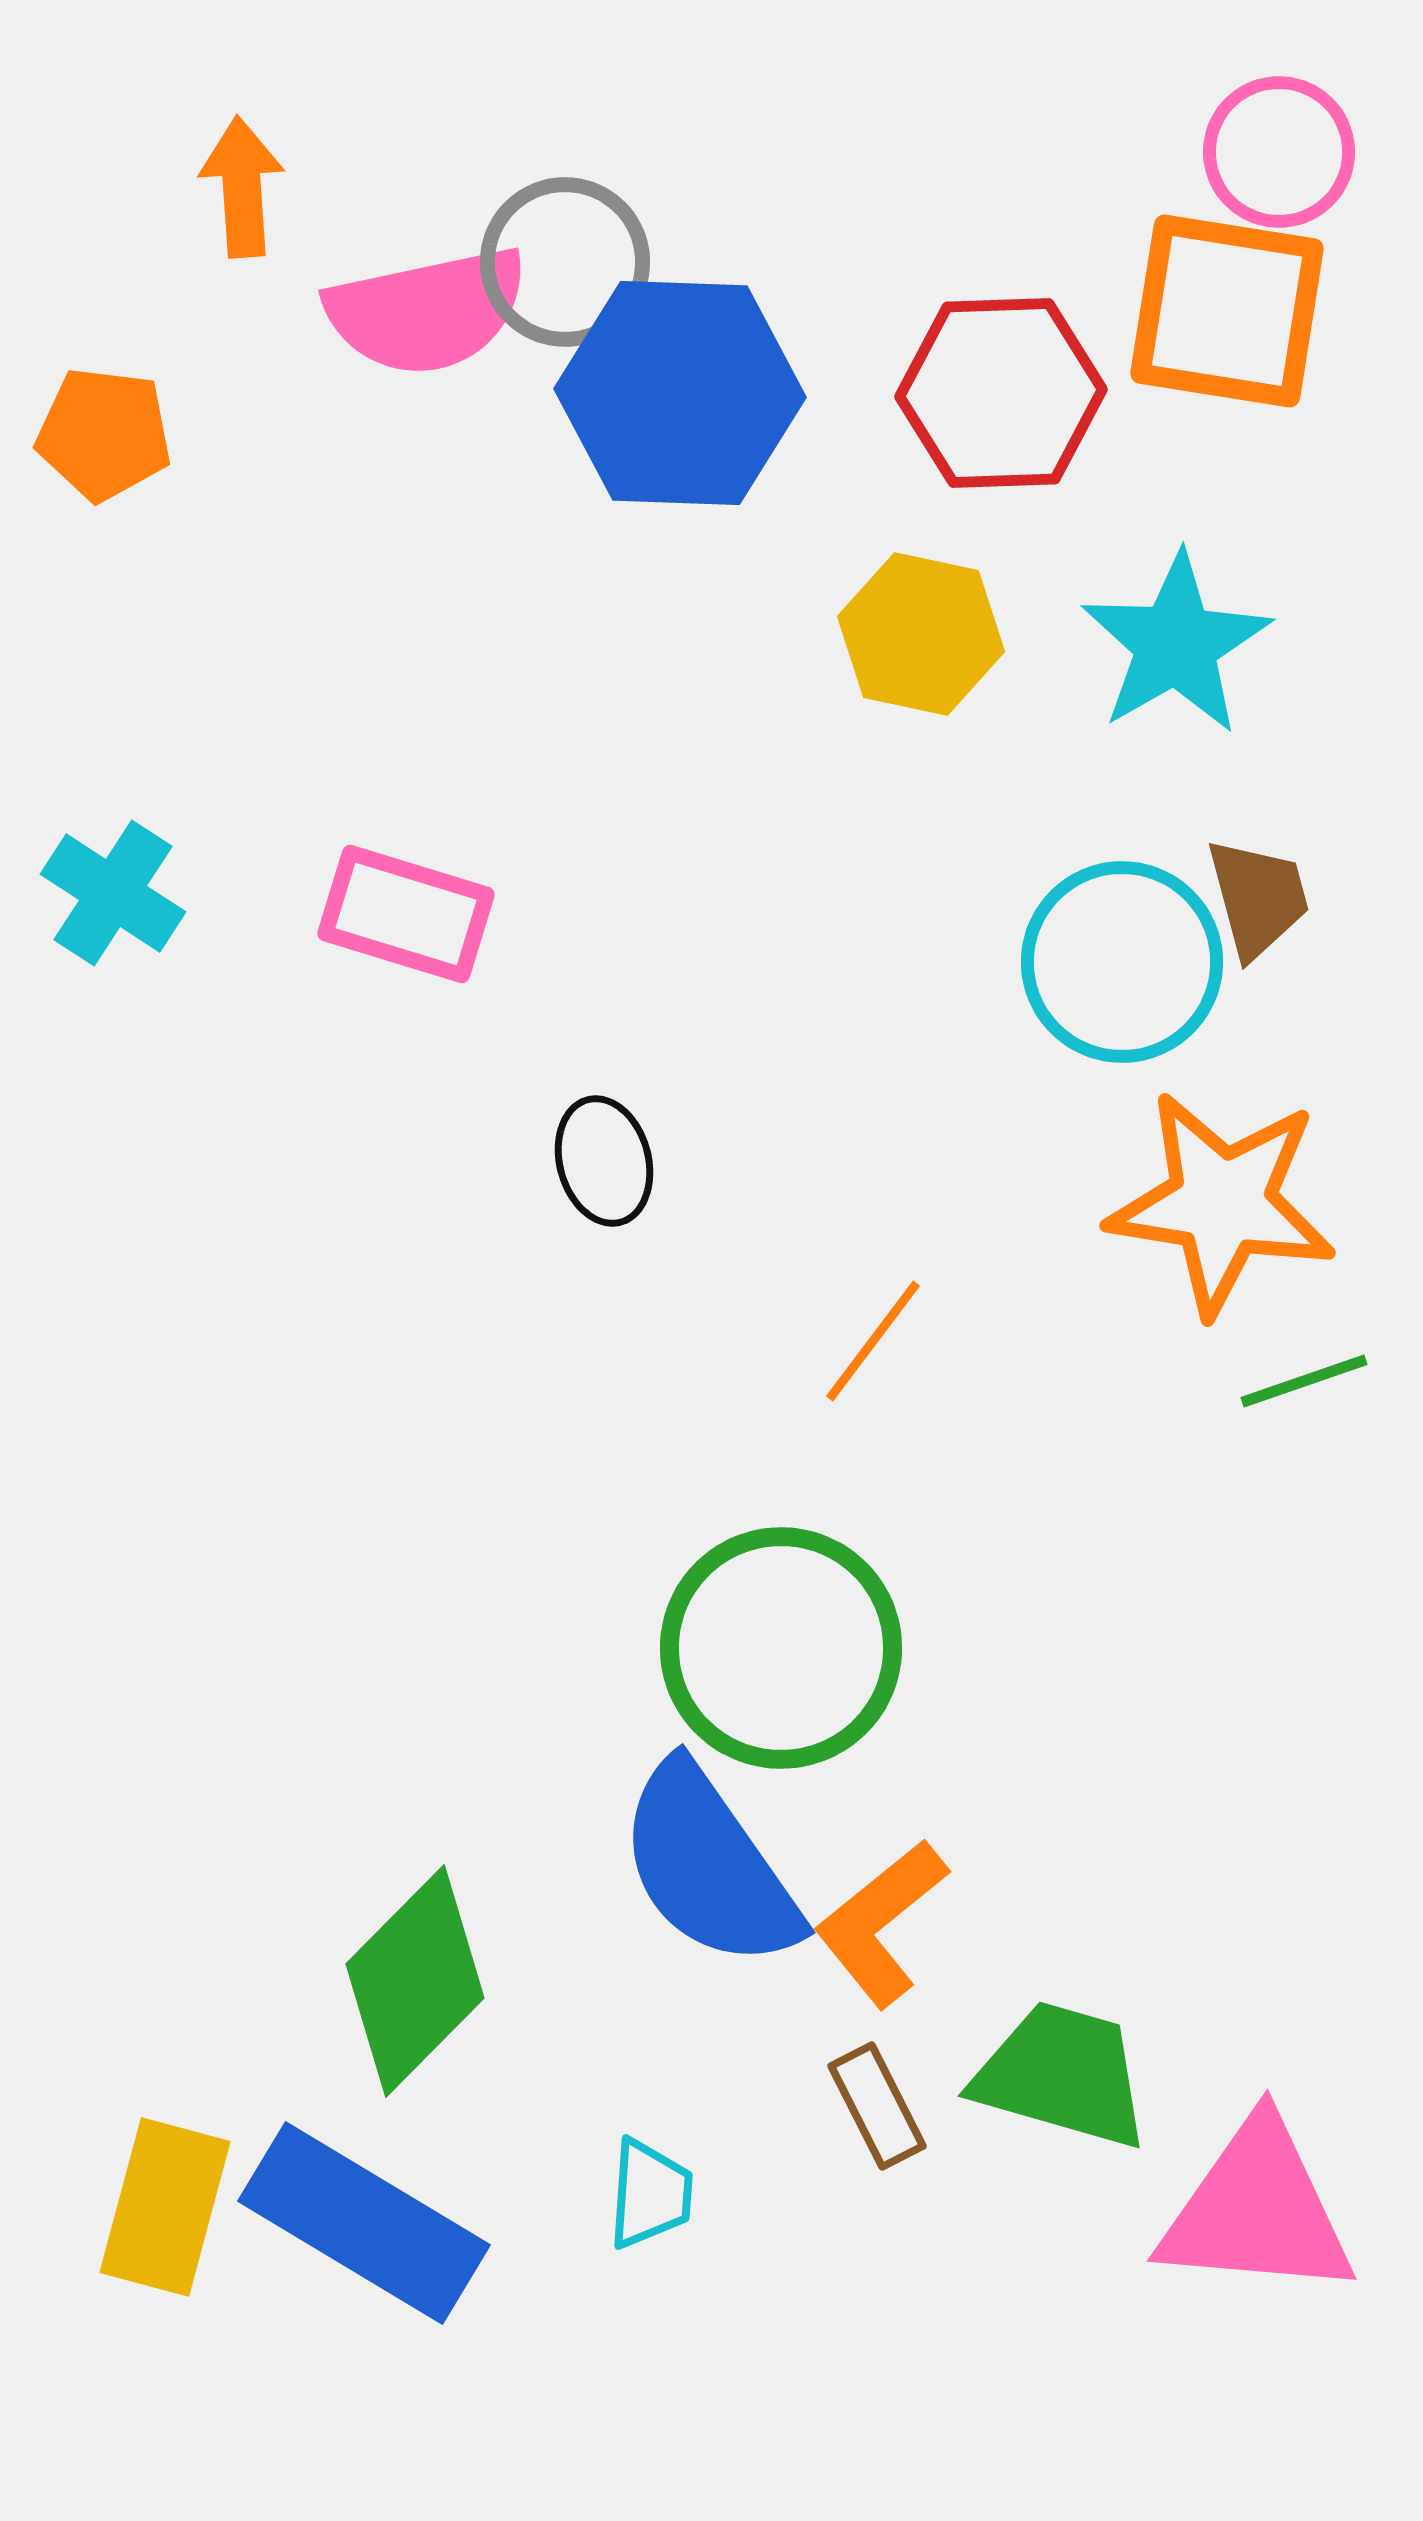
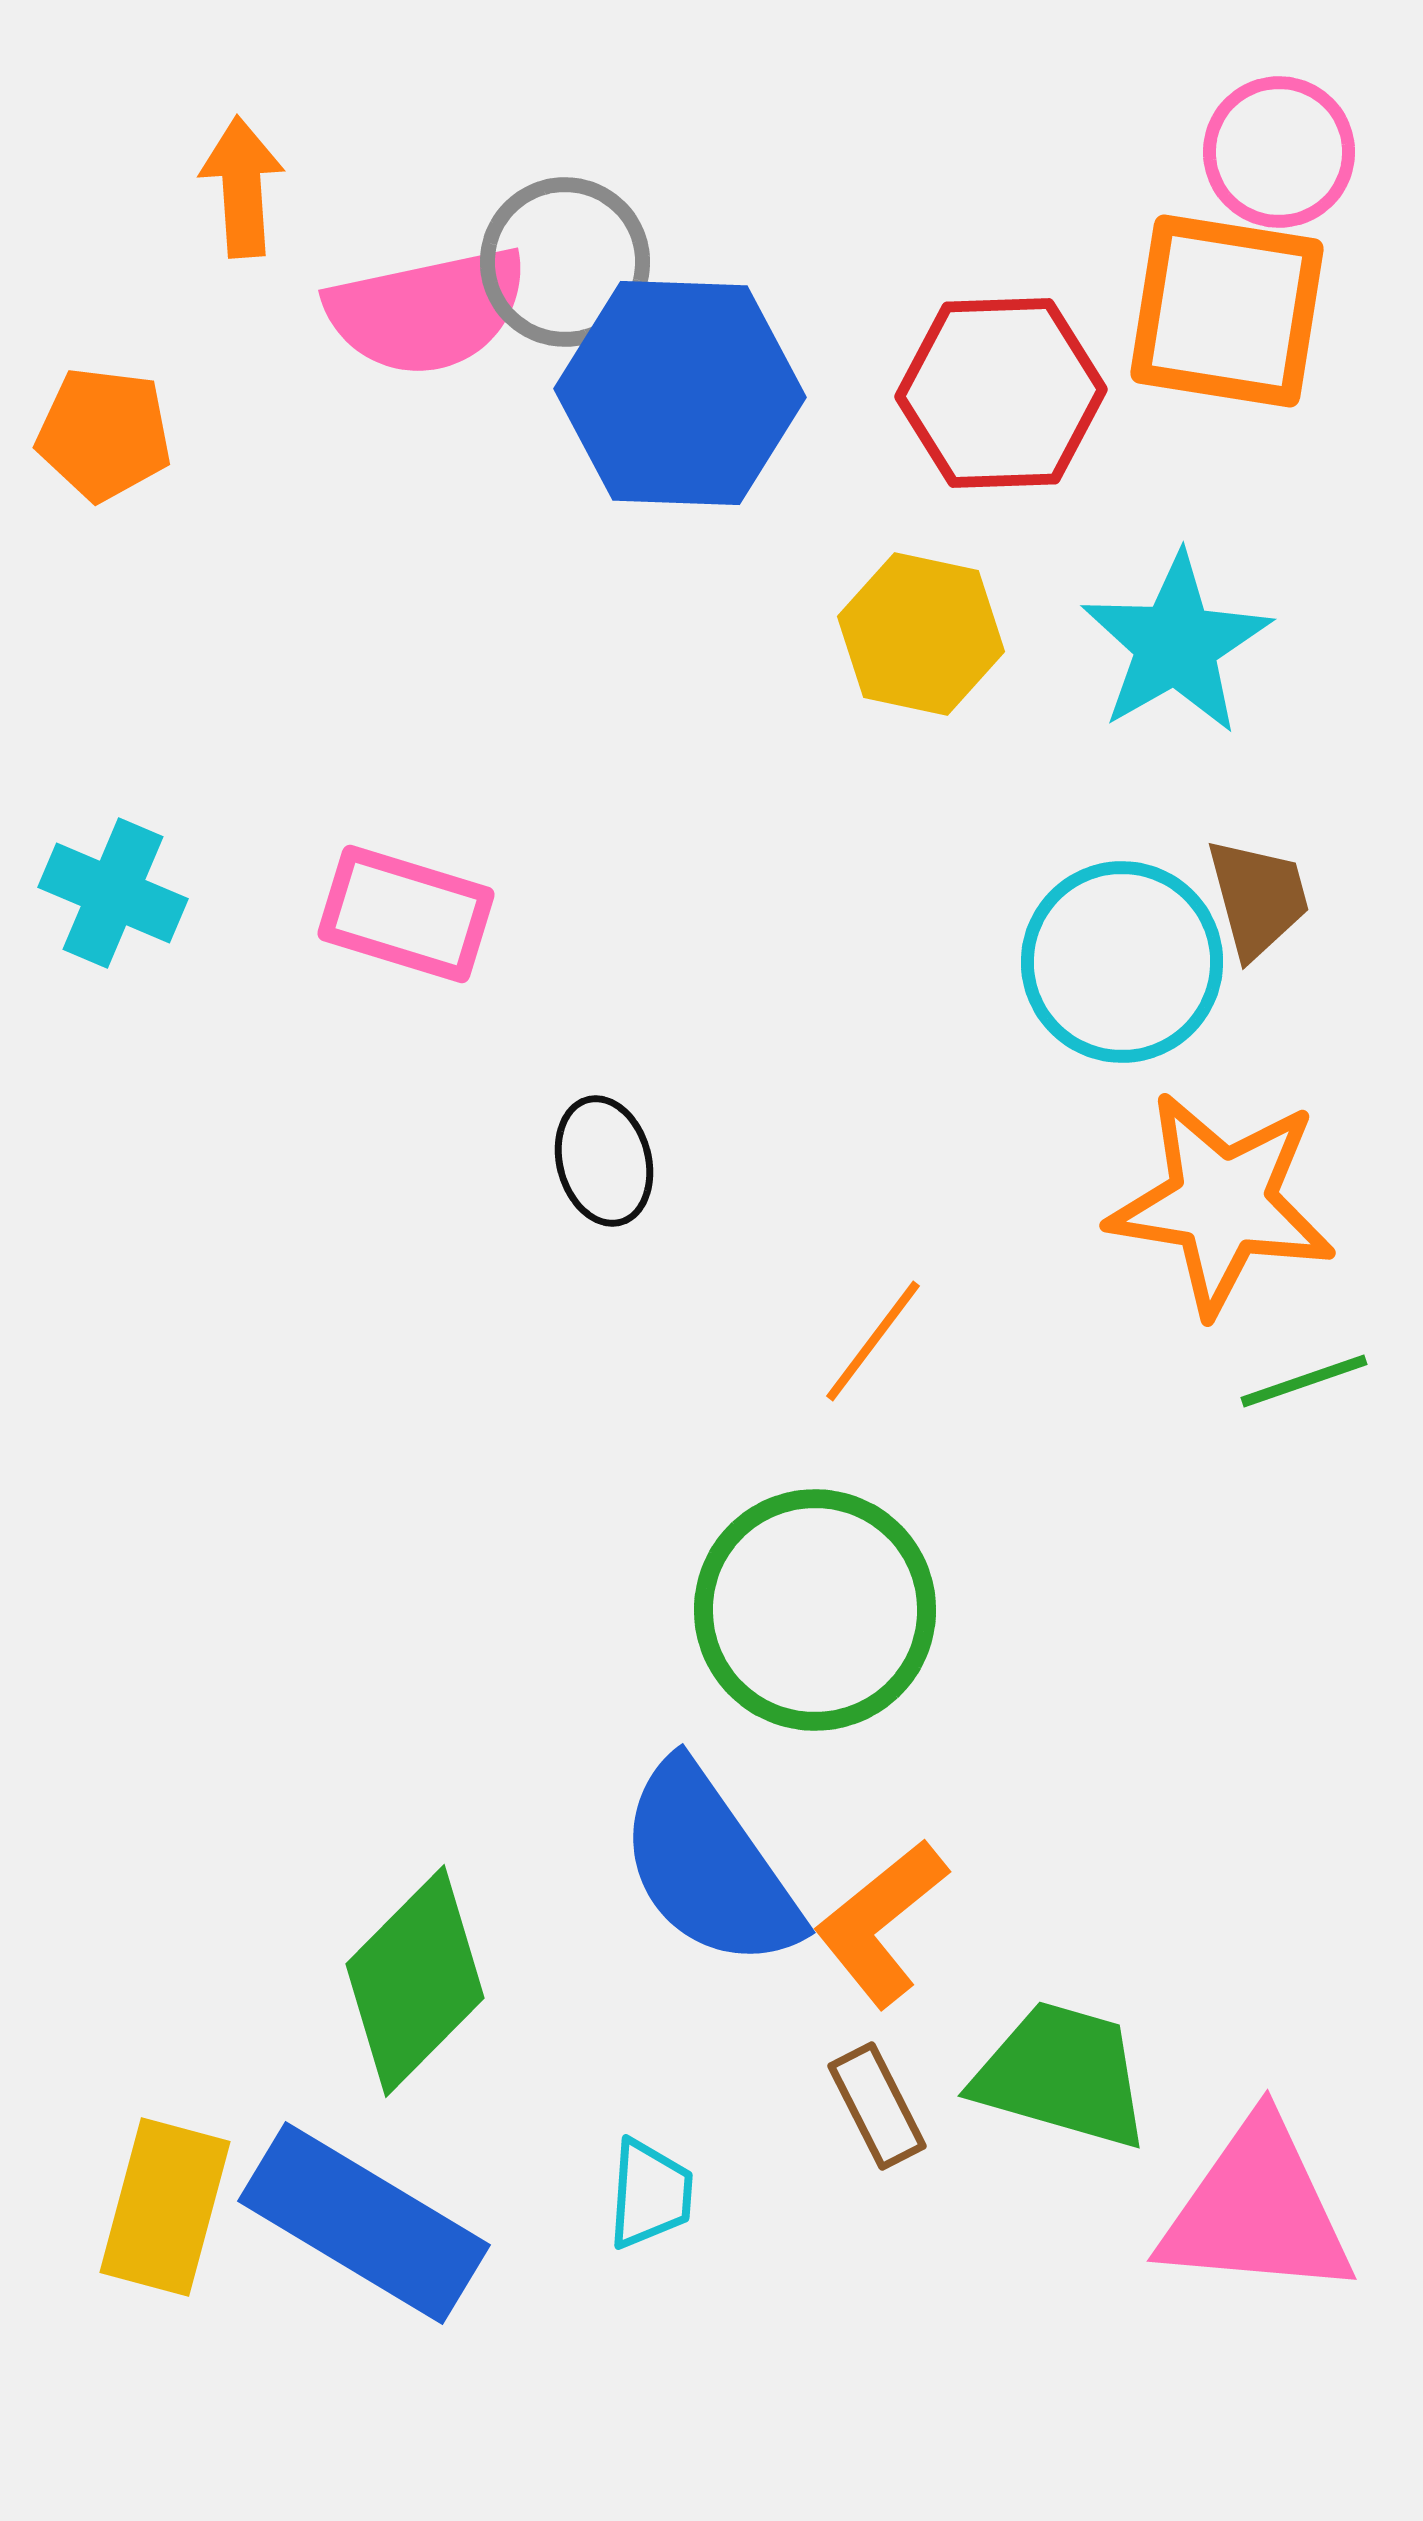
cyan cross: rotated 10 degrees counterclockwise
green circle: moved 34 px right, 38 px up
